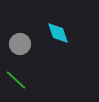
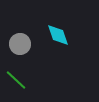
cyan diamond: moved 2 px down
